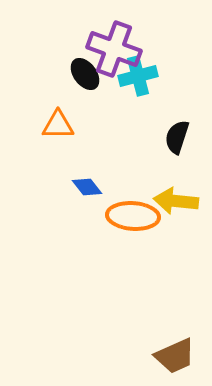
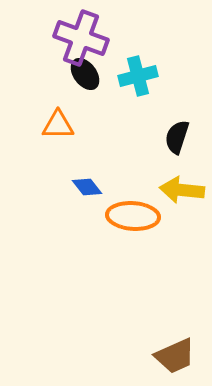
purple cross: moved 33 px left, 11 px up
yellow arrow: moved 6 px right, 11 px up
